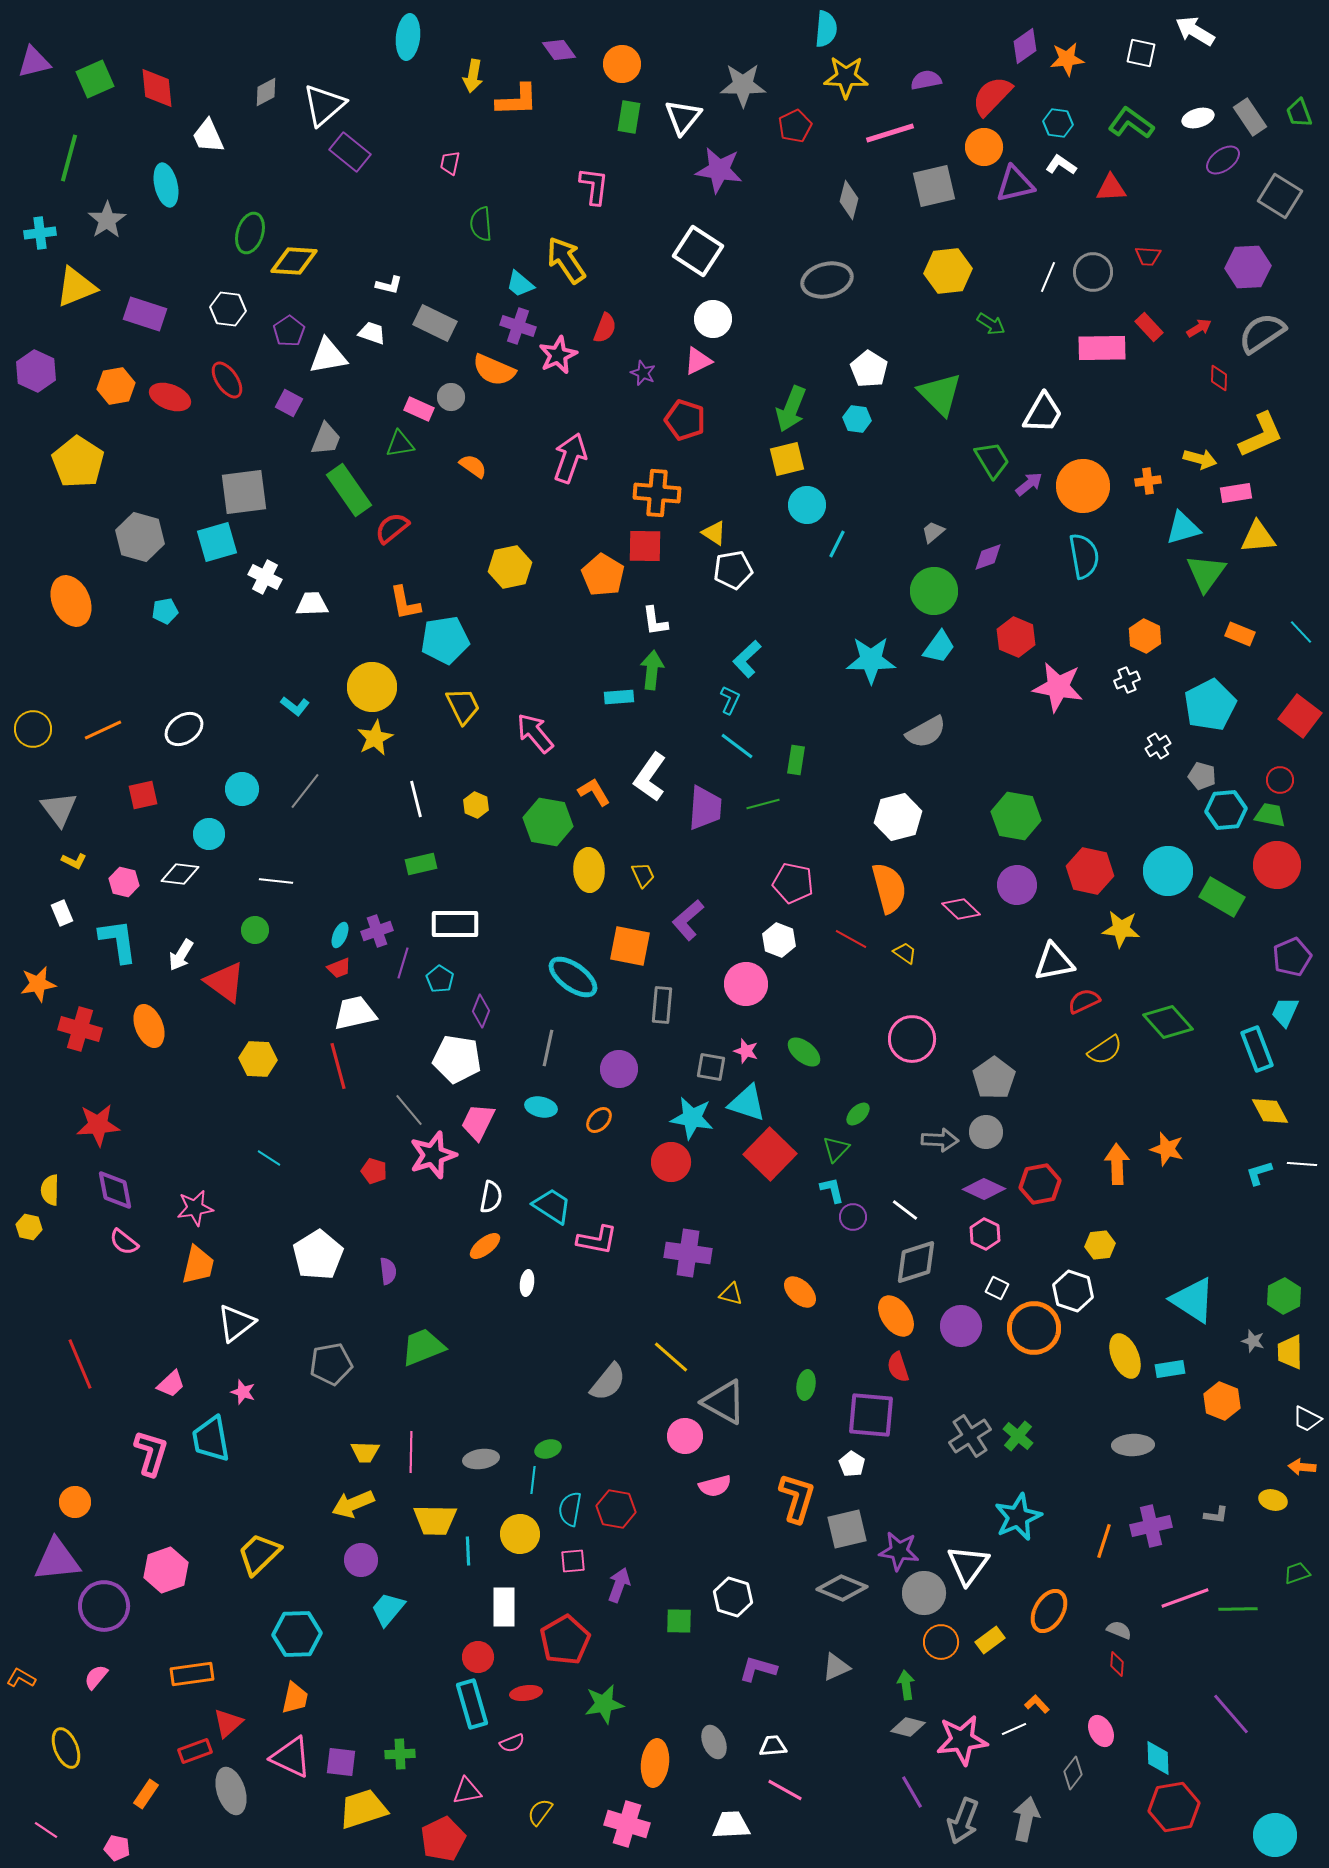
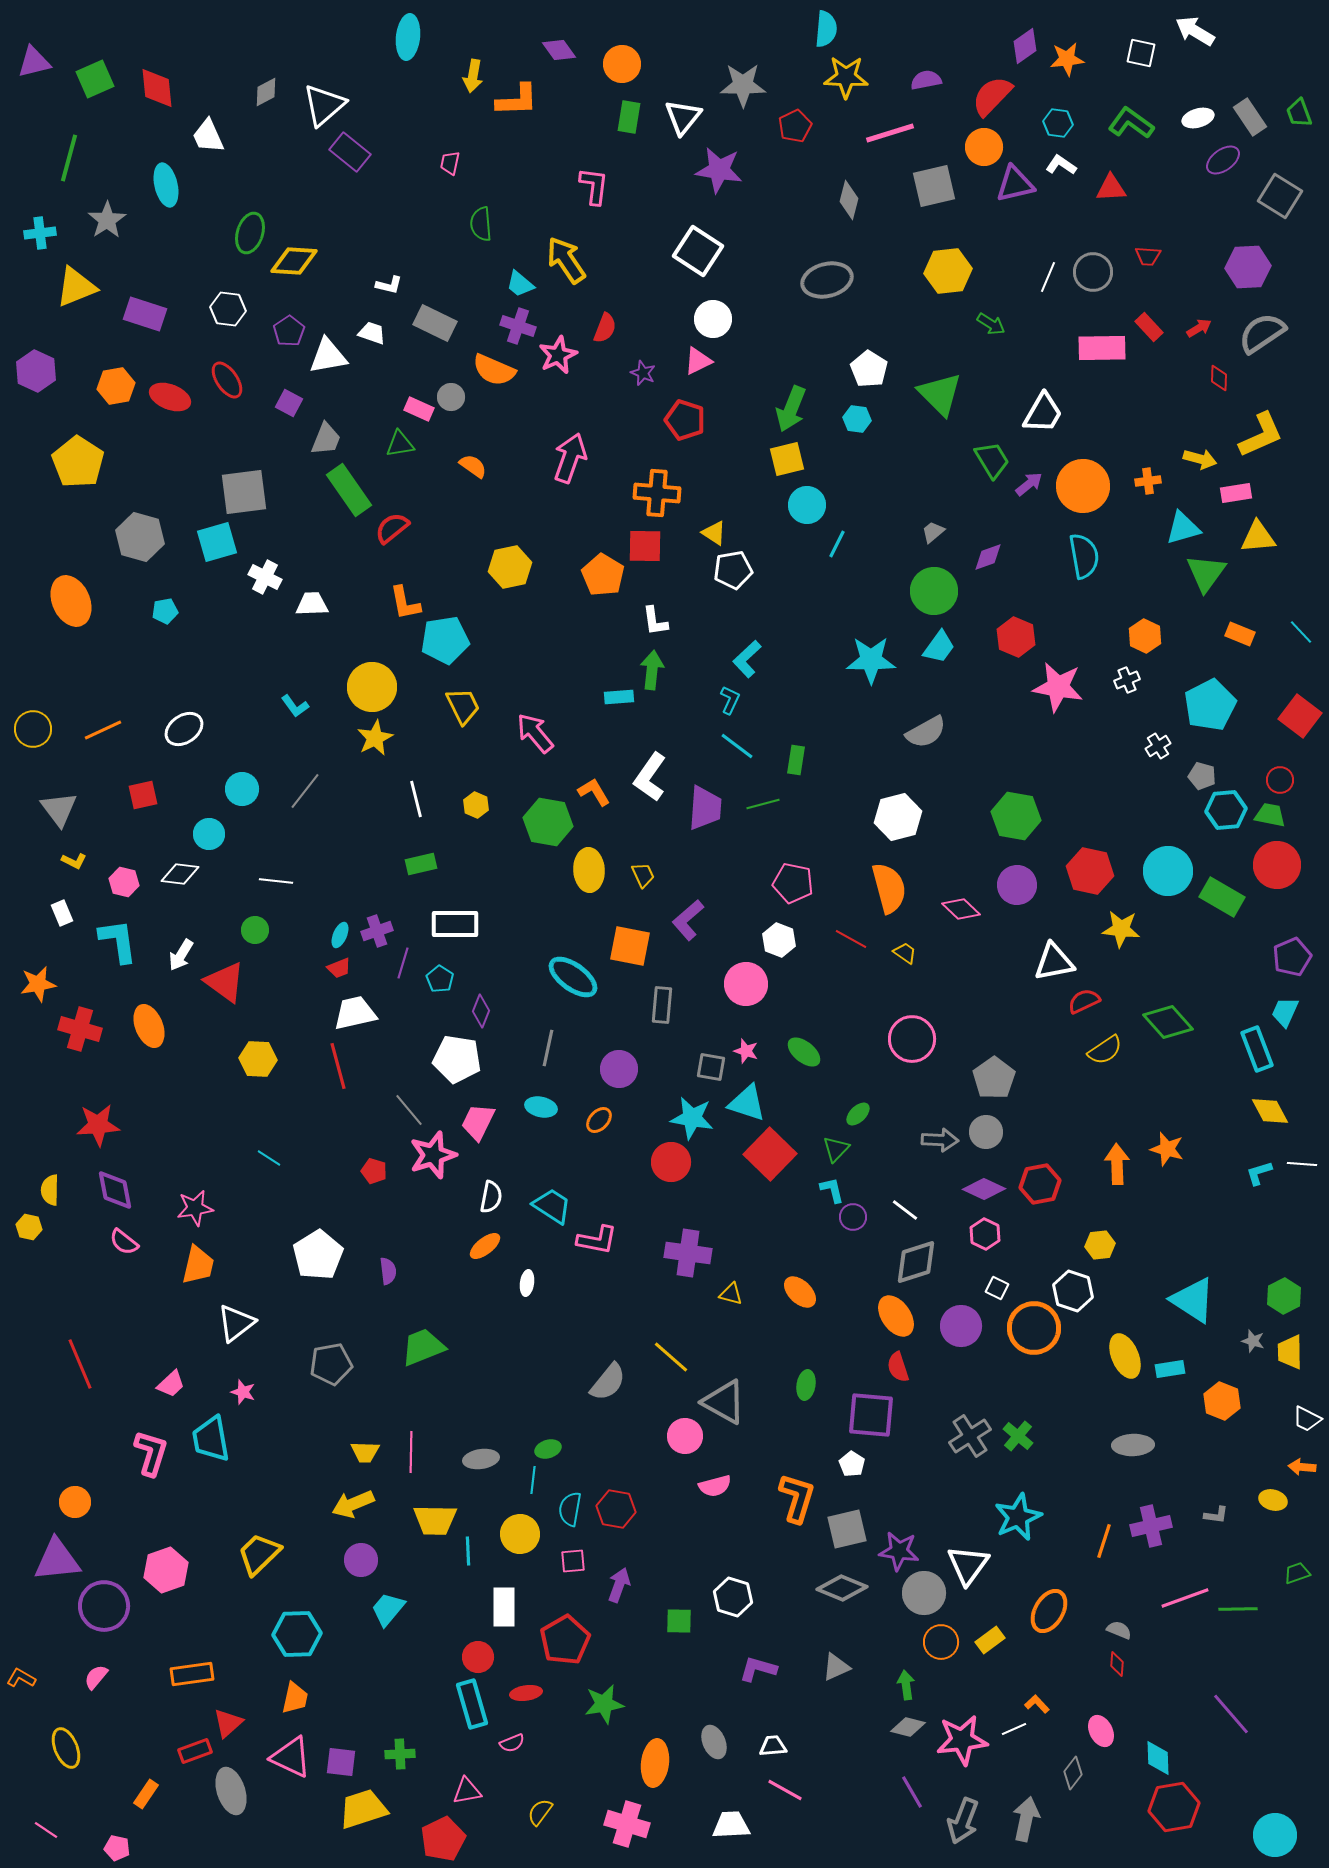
cyan L-shape at (295, 706): rotated 16 degrees clockwise
